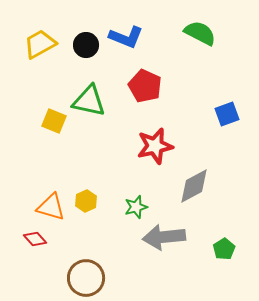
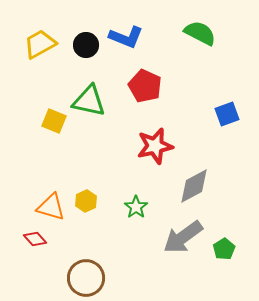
green star: rotated 20 degrees counterclockwise
gray arrow: moved 19 px right; rotated 30 degrees counterclockwise
